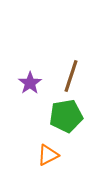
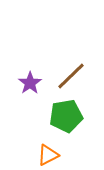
brown line: rotated 28 degrees clockwise
